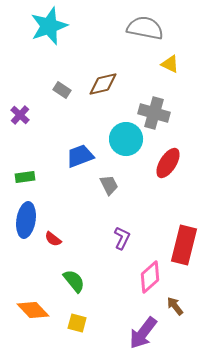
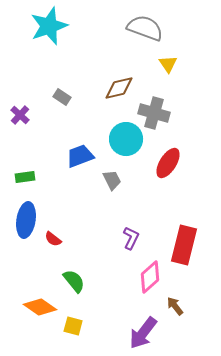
gray semicircle: rotated 9 degrees clockwise
yellow triangle: moved 2 px left; rotated 30 degrees clockwise
brown diamond: moved 16 px right, 4 px down
gray rectangle: moved 7 px down
gray trapezoid: moved 3 px right, 5 px up
purple L-shape: moved 9 px right
orange diamond: moved 7 px right, 3 px up; rotated 12 degrees counterclockwise
yellow square: moved 4 px left, 3 px down
